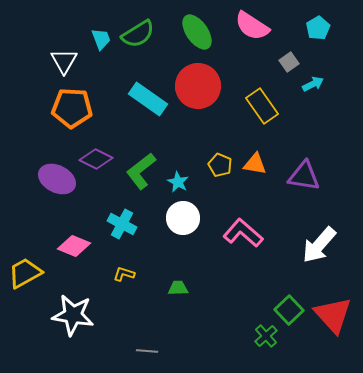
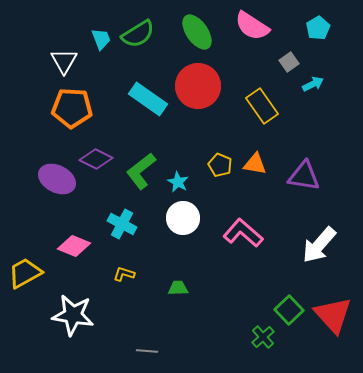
green cross: moved 3 px left, 1 px down
